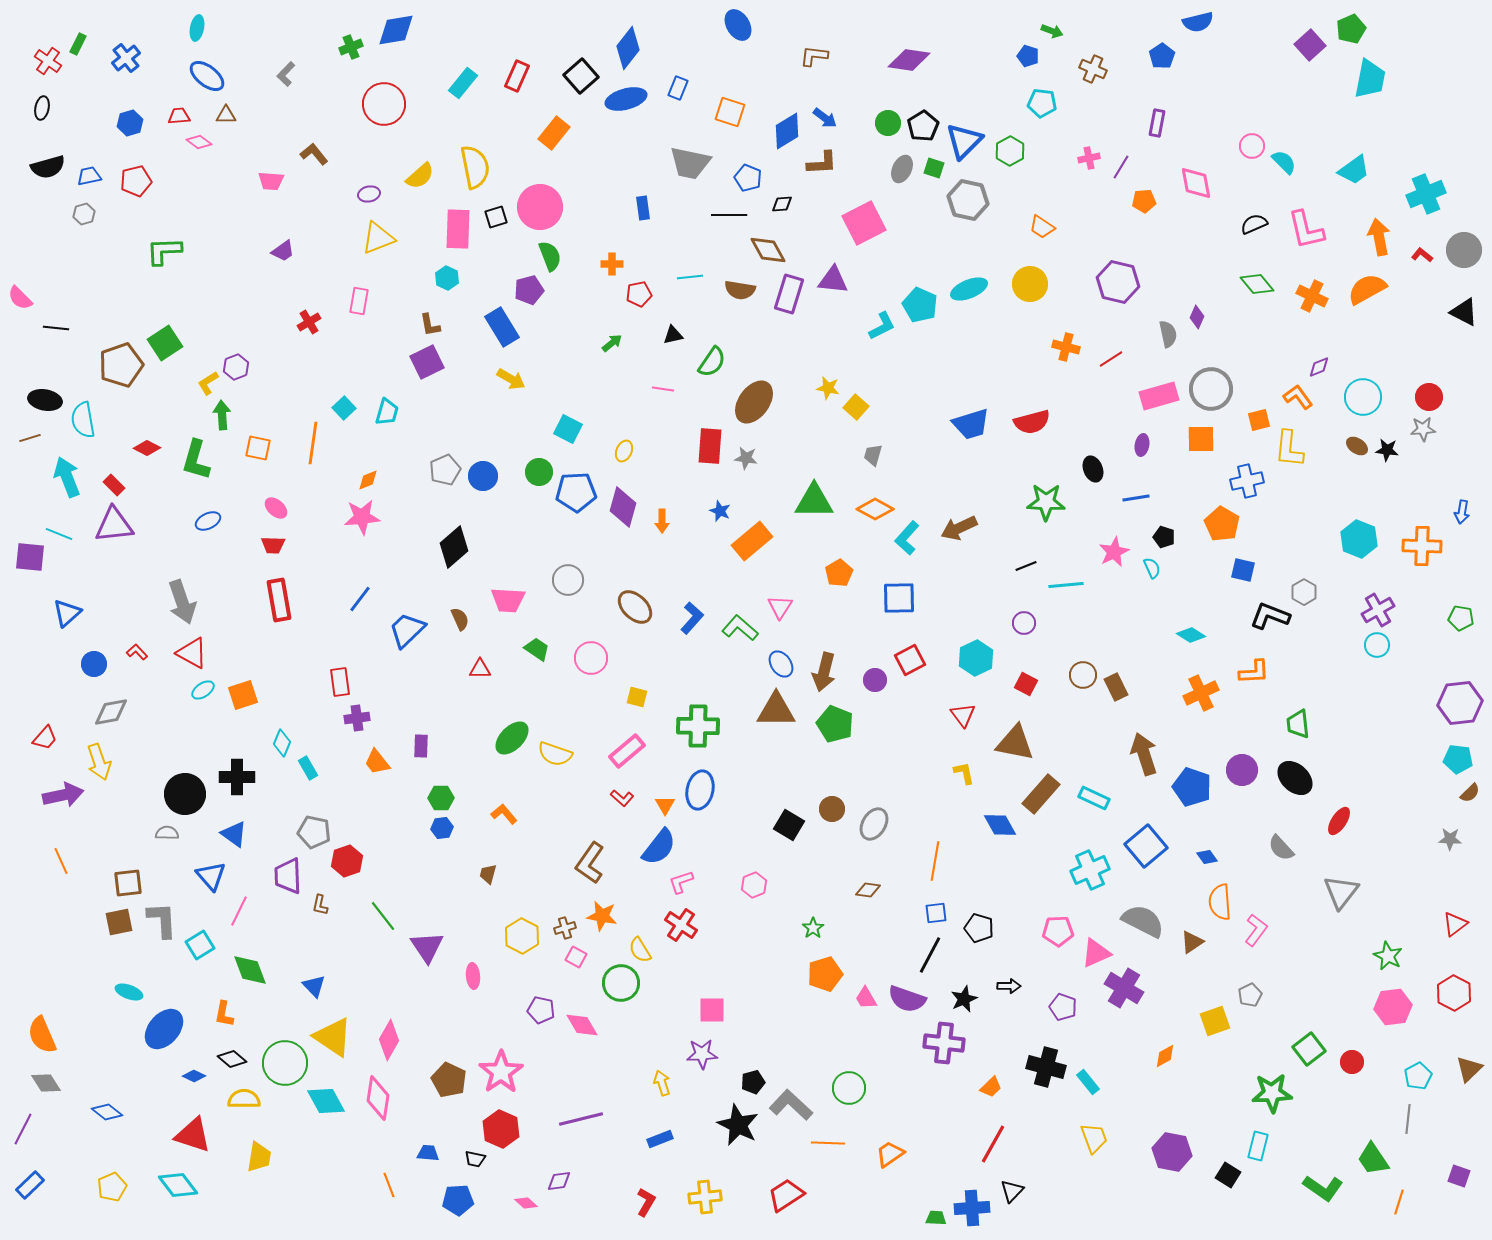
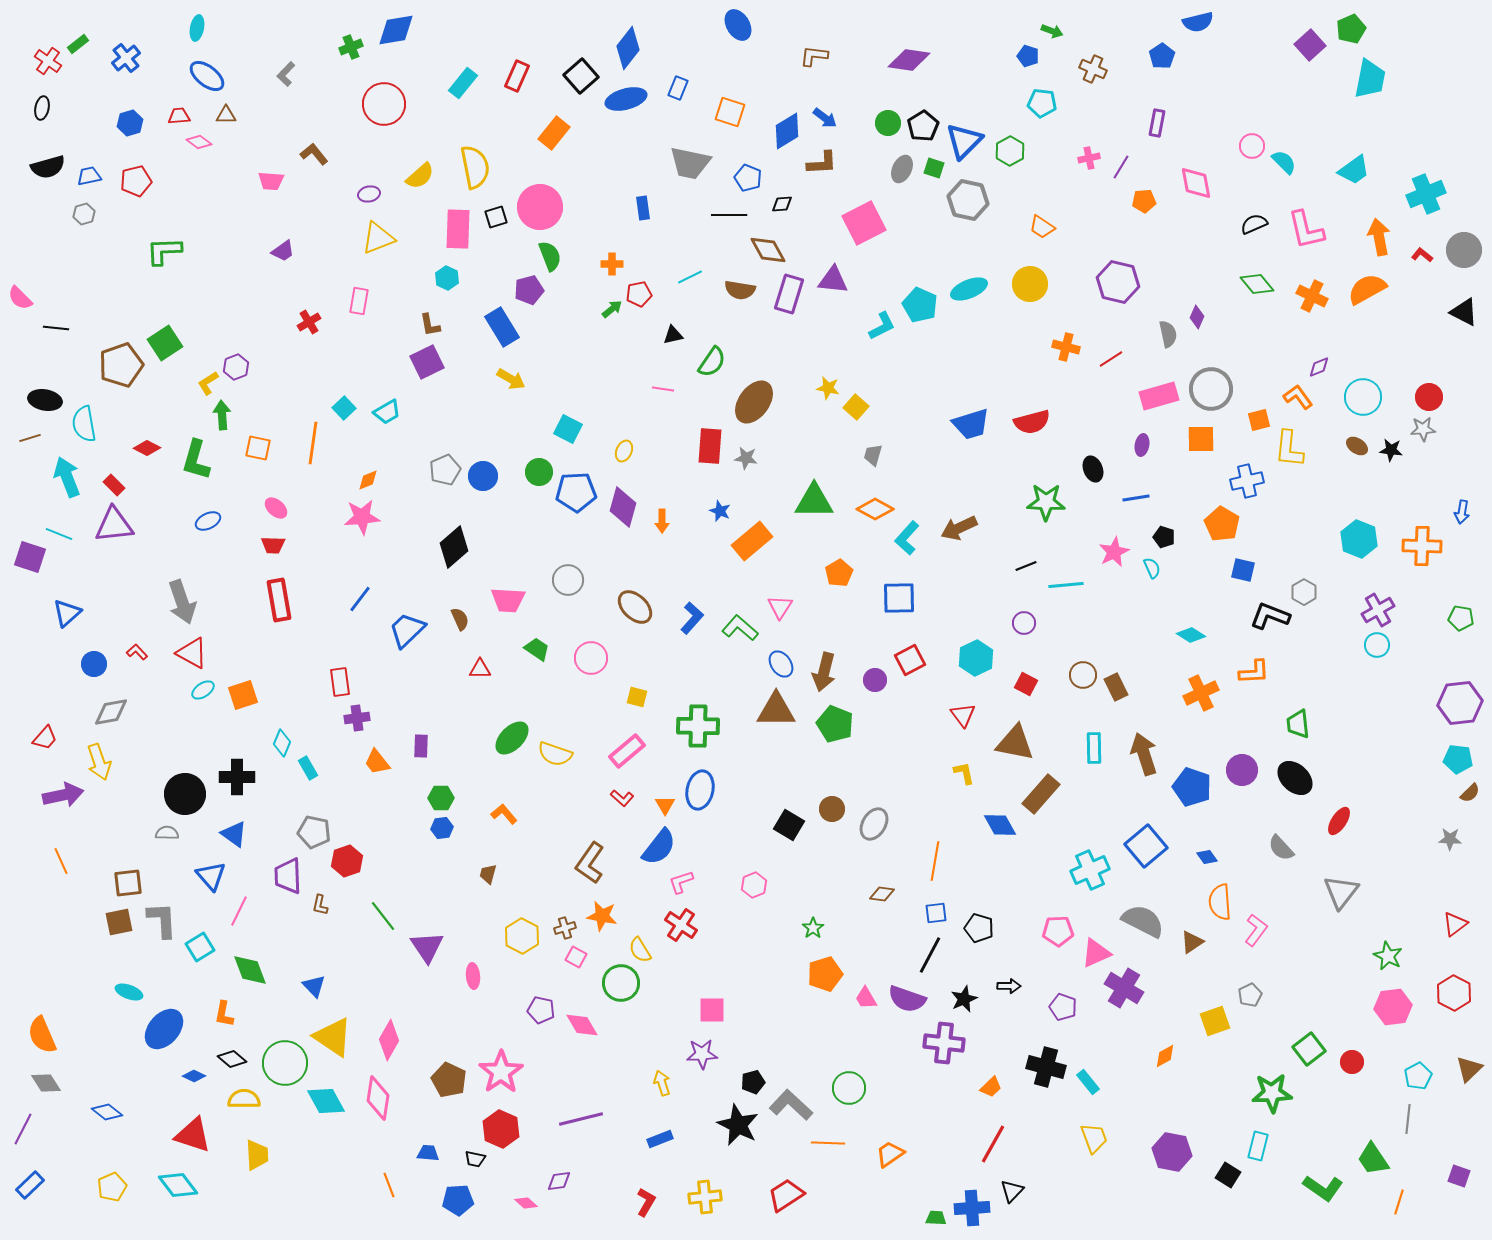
green rectangle at (78, 44): rotated 25 degrees clockwise
cyan line at (690, 277): rotated 20 degrees counterclockwise
green arrow at (612, 343): moved 34 px up
cyan trapezoid at (387, 412): rotated 44 degrees clockwise
cyan semicircle at (83, 420): moved 1 px right, 4 px down
black star at (1387, 450): moved 4 px right
purple square at (30, 557): rotated 12 degrees clockwise
cyan rectangle at (1094, 798): moved 50 px up; rotated 64 degrees clockwise
brown diamond at (868, 890): moved 14 px right, 4 px down
cyan square at (200, 945): moved 2 px down
yellow trapezoid at (259, 1157): moved 2 px left, 2 px up; rotated 12 degrees counterclockwise
